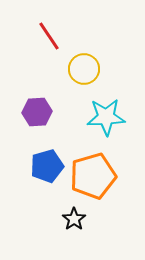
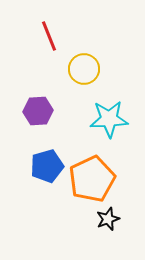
red line: rotated 12 degrees clockwise
purple hexagon: moved 1 px right, 1 px up
cyan star: moved 3 px right, 2 px down
orange pentagon: moved 1 px left, 3 px down; rotated 9 degrees counterclockwise
black star: moved 34 px right; rotated 15 degrees clockwise
